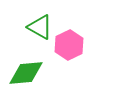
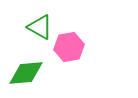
pink hexagon: moved 2 px down; rotated 16 degrees clockwise
